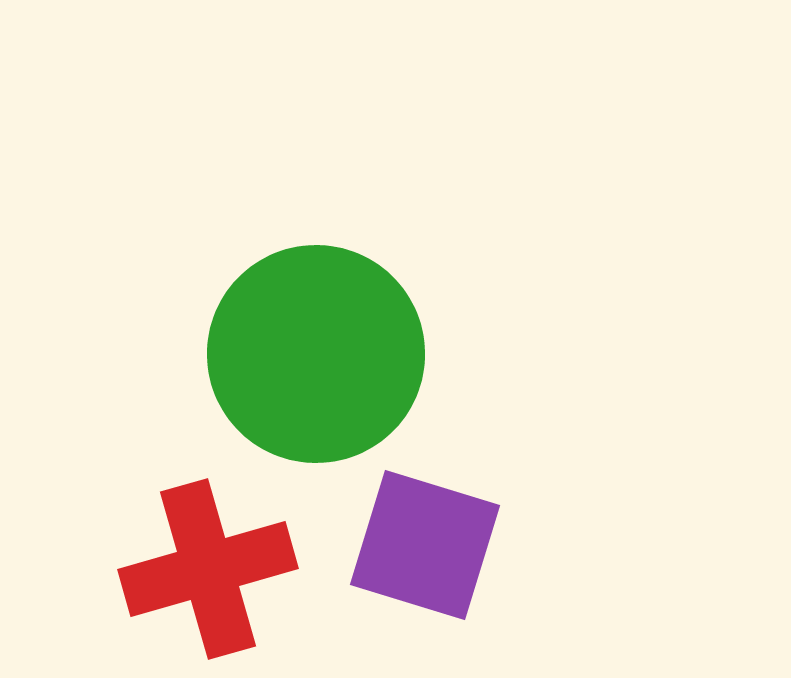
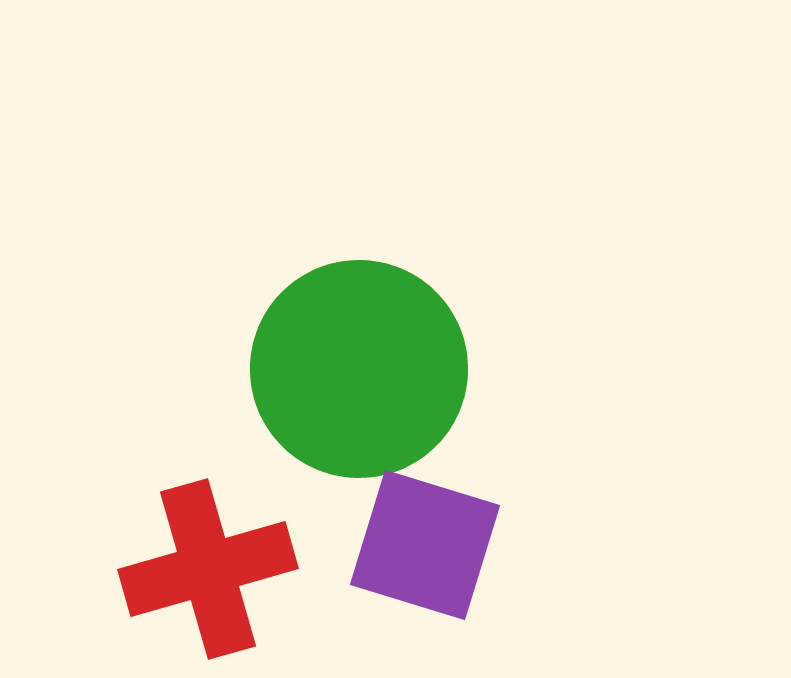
green circle: moved 43 px right, 15 px down
